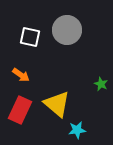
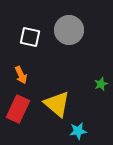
gray circle: moved 2 px right
orange arrow: rotated 30 degrees clockwise
green star: rotated 24 degrees clockwise
red rectangle: moved 2 px left, 1 px up
cyan star: moved 1 px right, 1 px down
